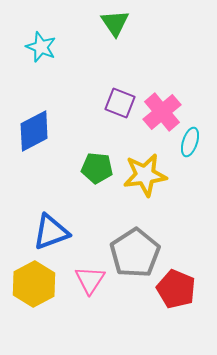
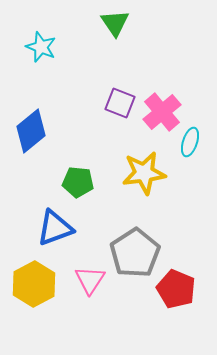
blue diamond: moved 3 px left; rotated 12 degrees counterclockwise
green pentagon: moved 19 px left, 14 px down
yellow star: moved 1 px left, 2 px up
blue triangle: moved 4 px right, 4 px up
